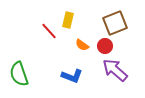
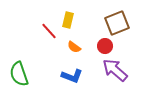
brown square: moved 2 px right
orange semicircle: moved 8 px left, 2 px down
